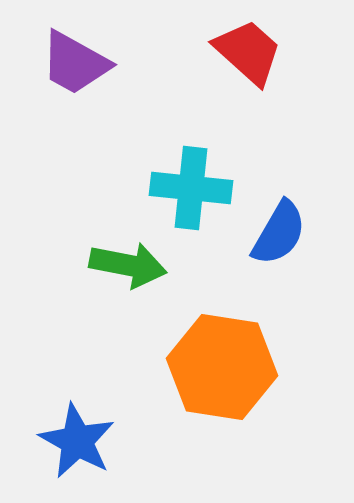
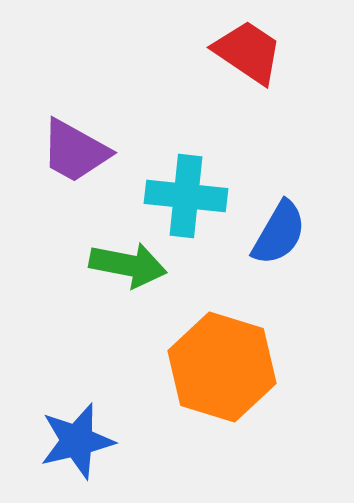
red trapezoid: rotated 8 degrees counterclockwise
purple trapezoid: moved 88 px down
cyan cross: moved 5 px left, 8 px down
orange hexagon: rotated 8 degrees clockwise
blue star: rotated 30 degrees clockwise
